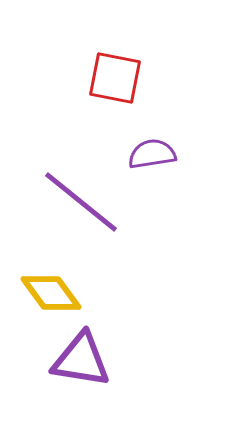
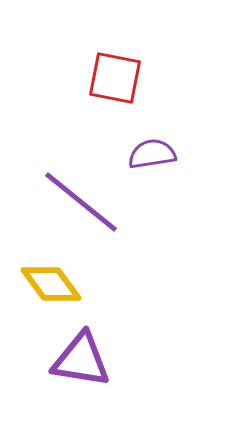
yellow diamond: moved 9 px up
